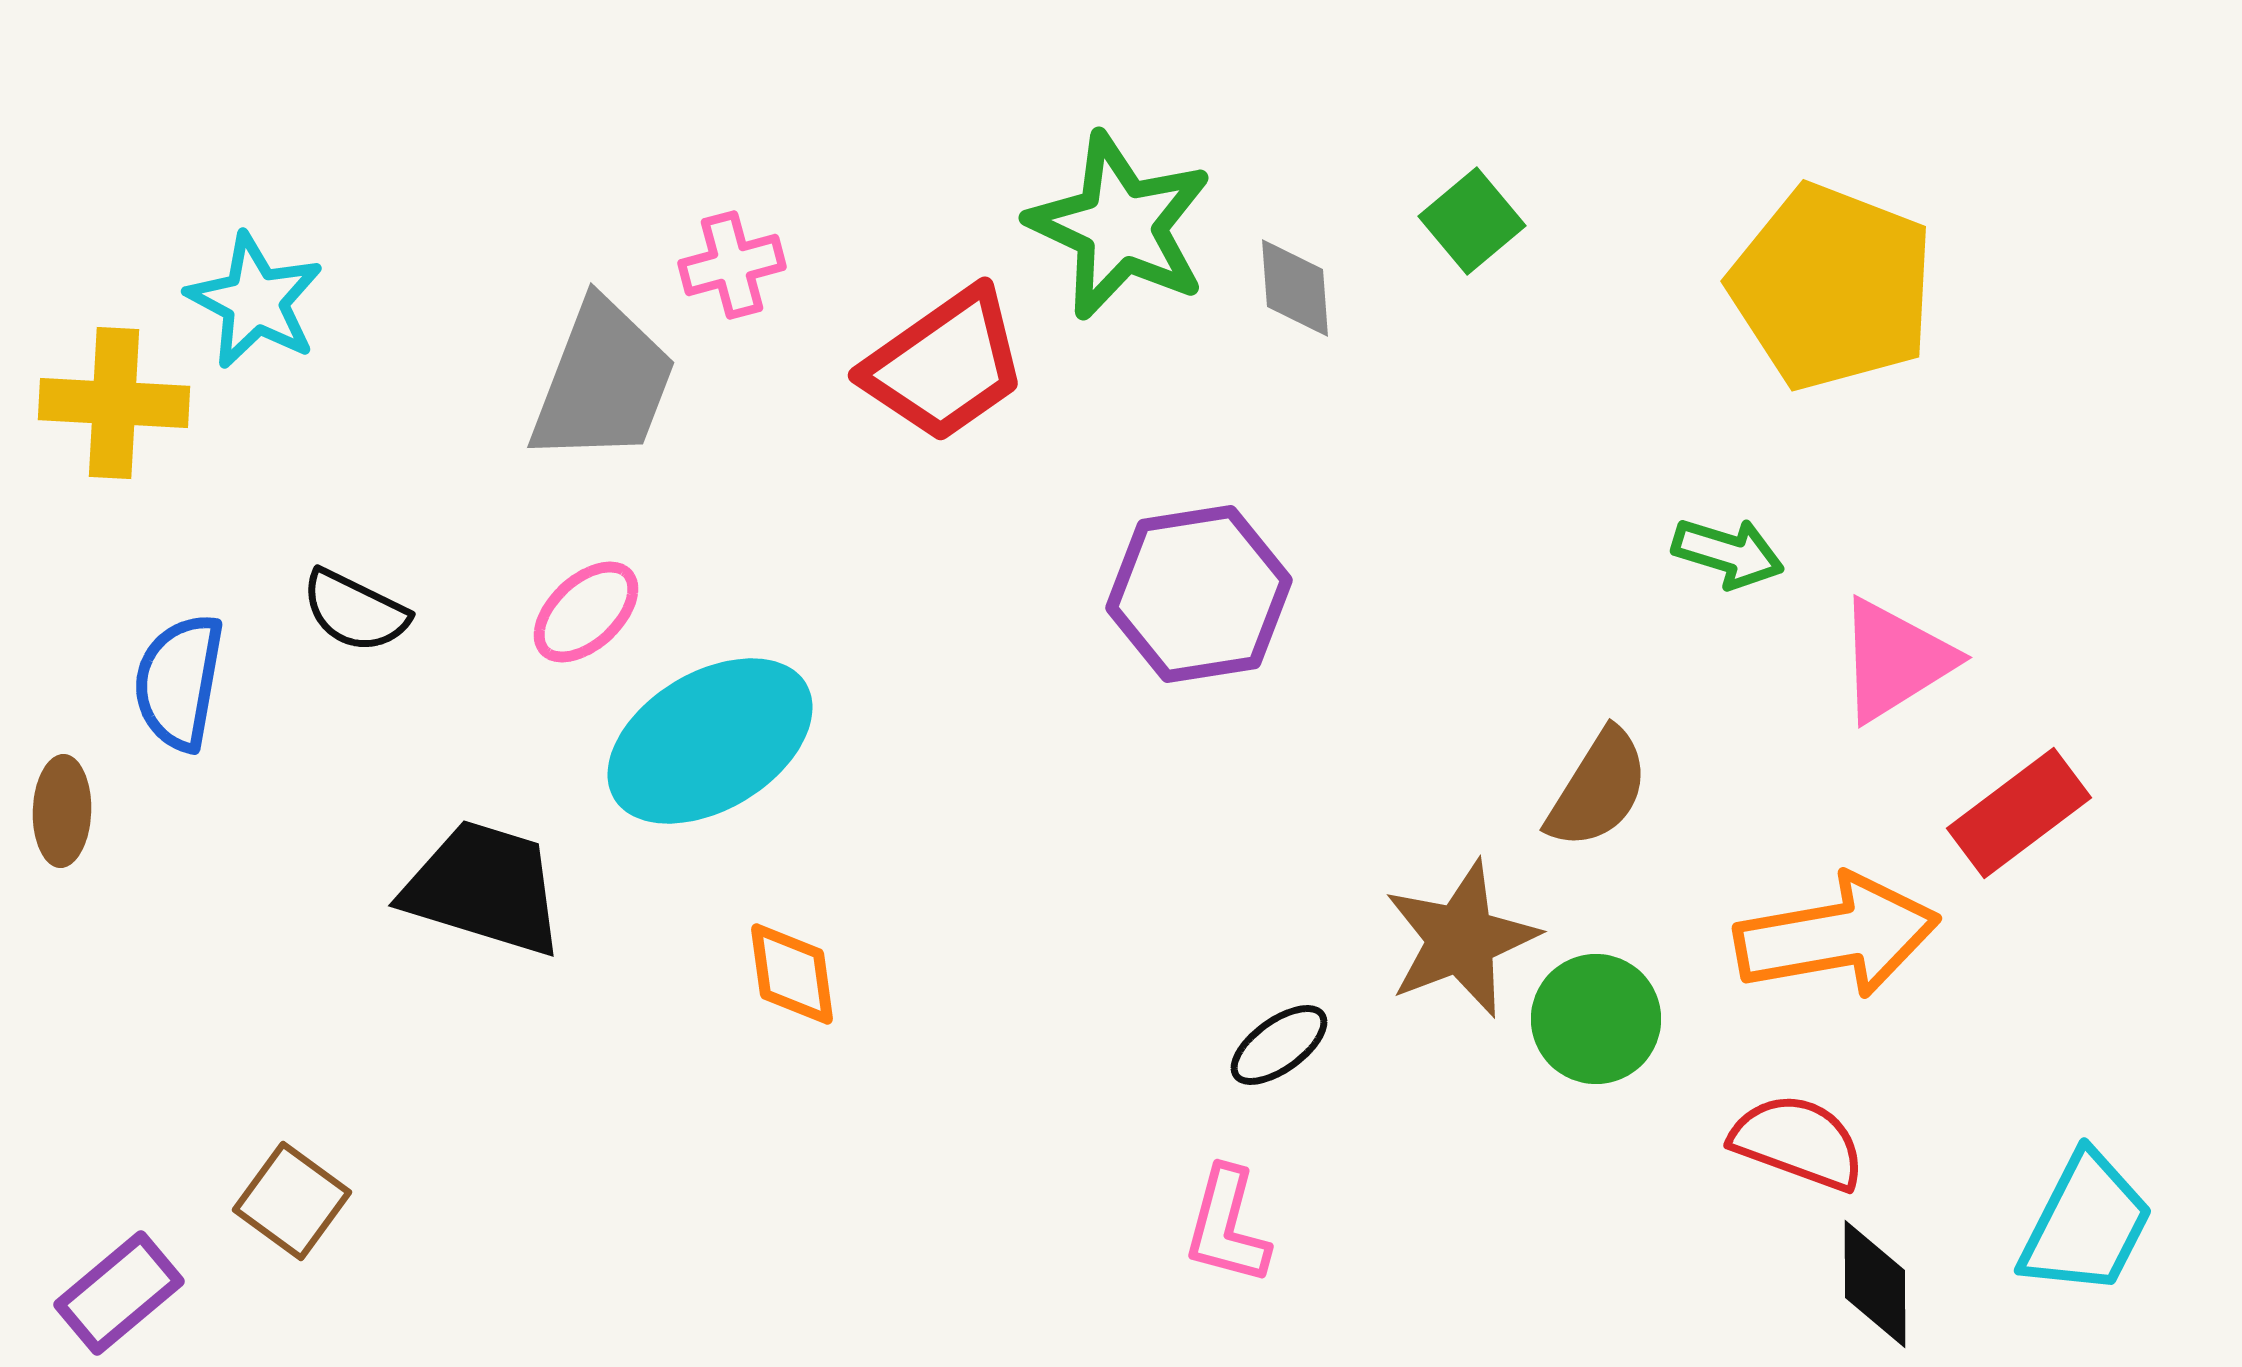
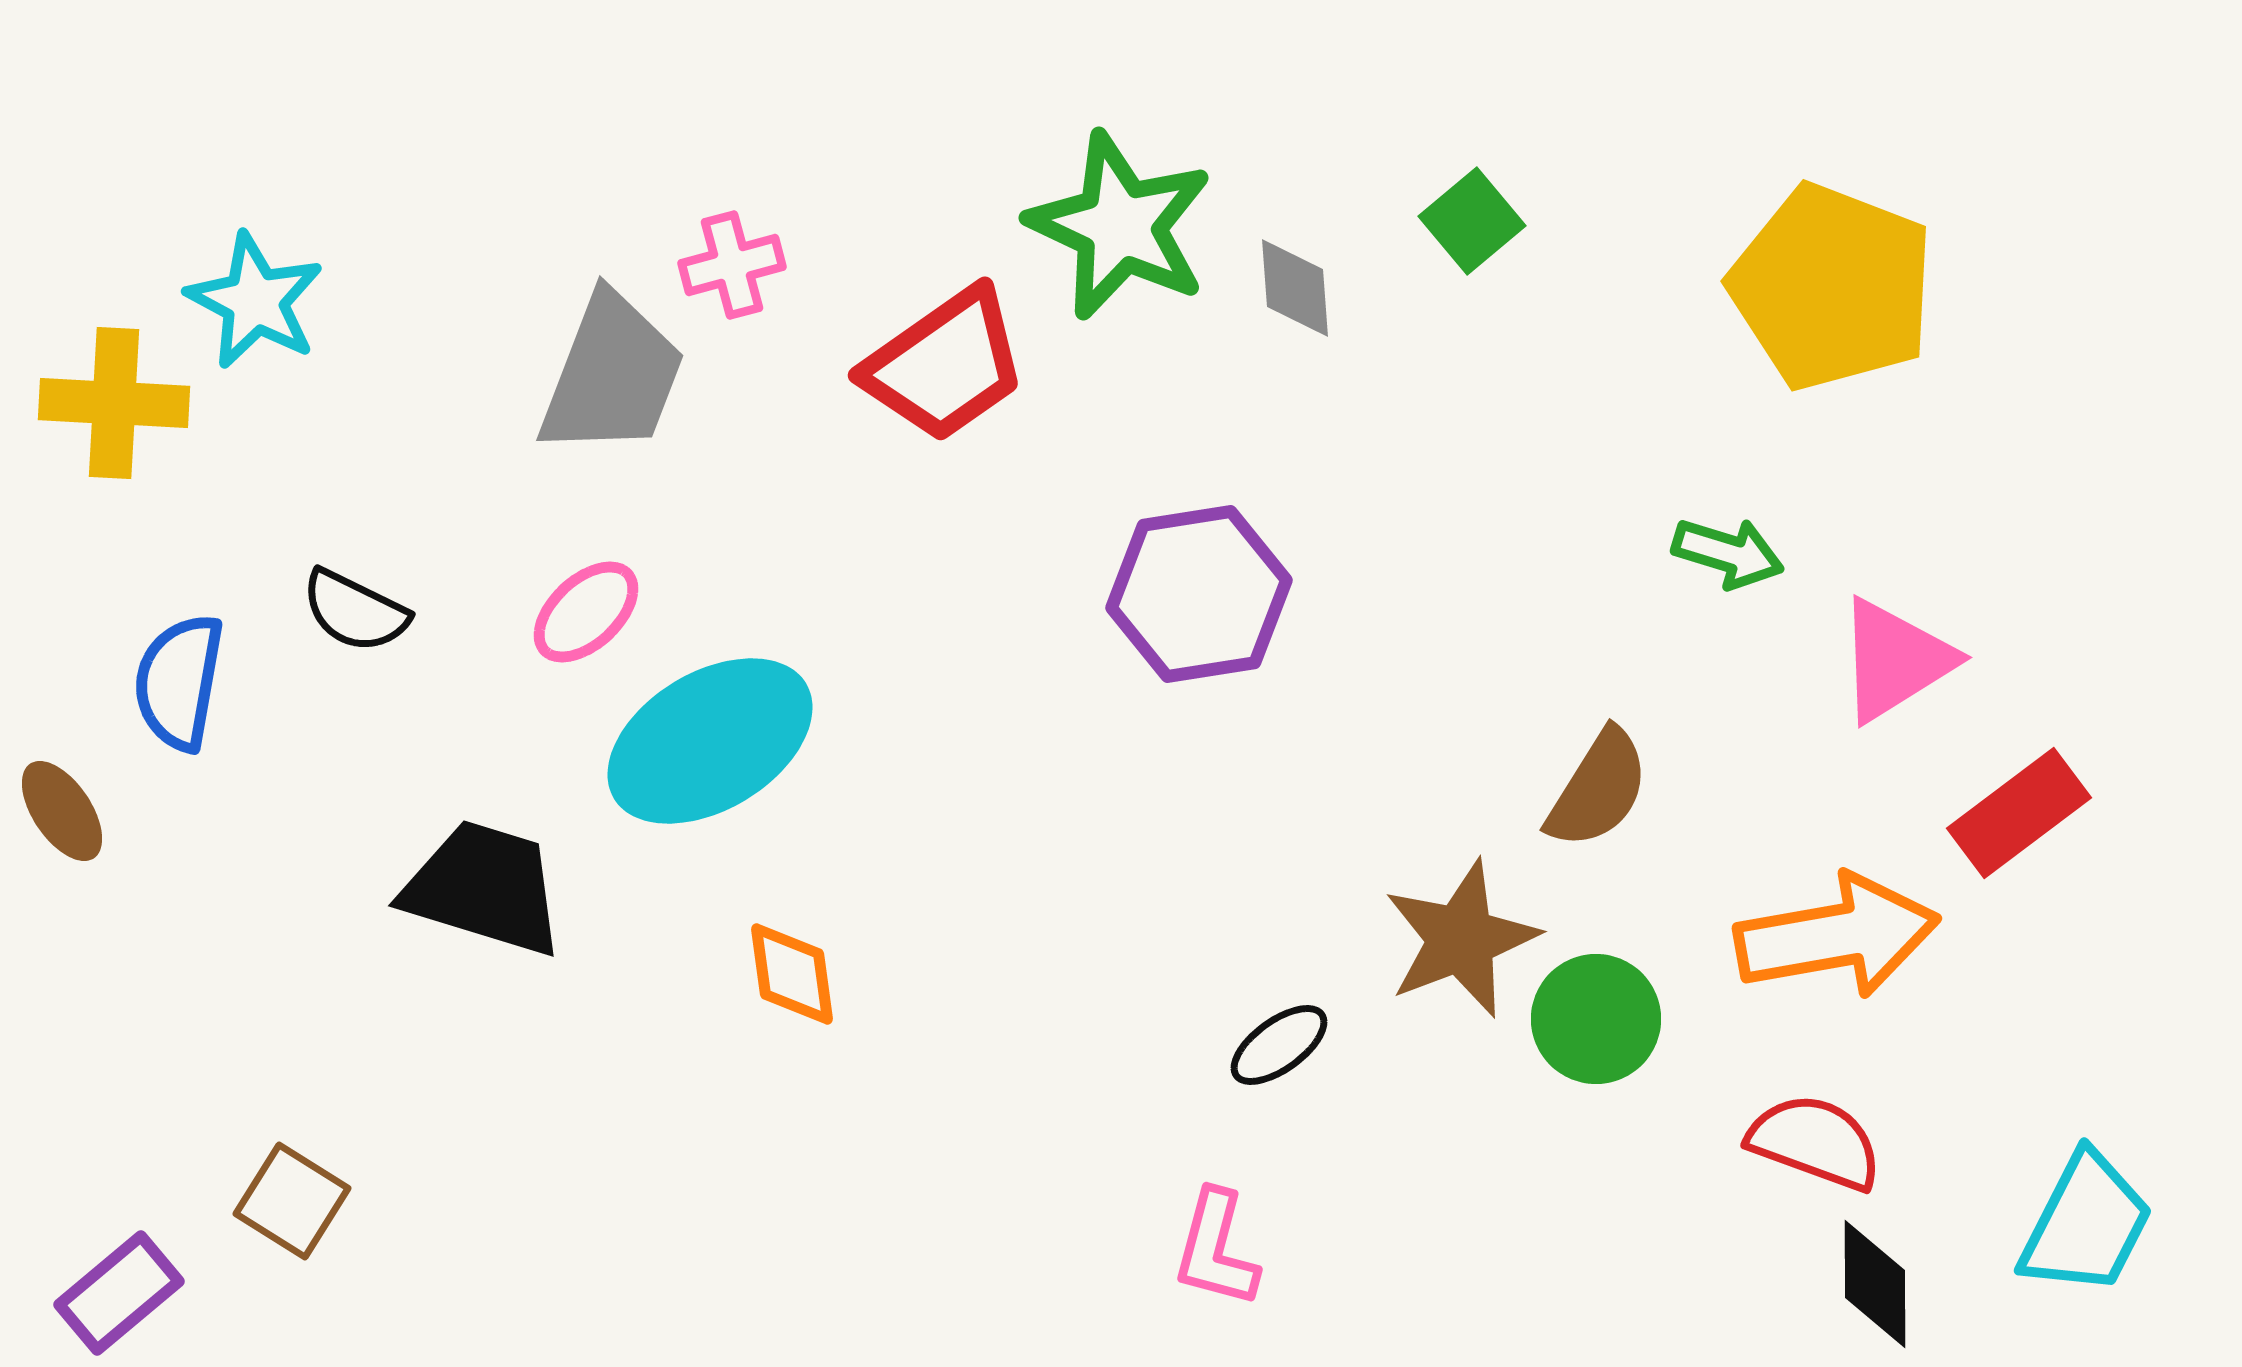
gray trapezoid: moved 9 px right, 7 px up
brown ellipse: rotated 36 degrees counterclockwise
red semicircle: moved 17 px right
brown square: rotated 4 degrees counterclockwise
pink L-shape: moved 11 px left, 23 px down
